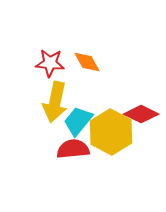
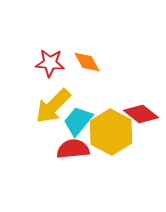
yellow arrow: moved 2 px left, 4 px down; rotated 33 degrees clockwise
red diamond: rotated 12 degrees clockwise
